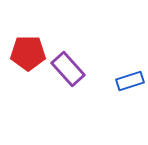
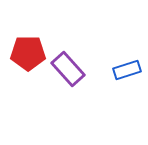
blue rectangle: moved 3 px left, 11 px up
